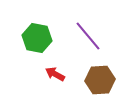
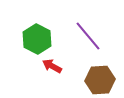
green hexagon: moved 1 px down; rotated 16 degrees clockwise
red arrow: moved 3 px left, 8 px up
